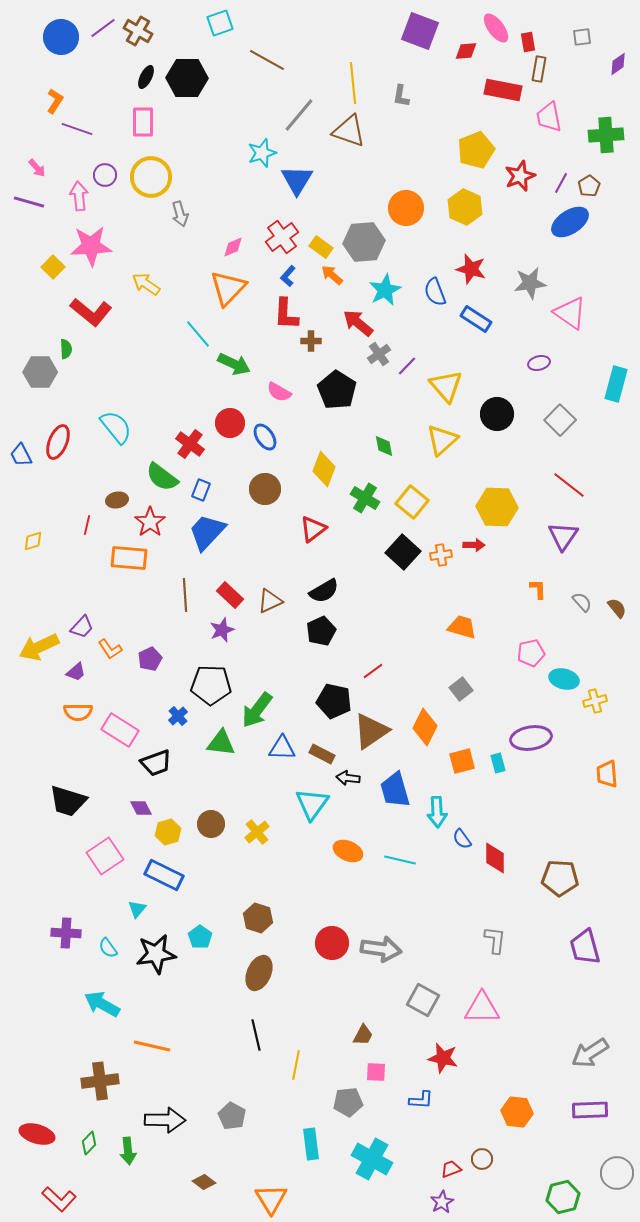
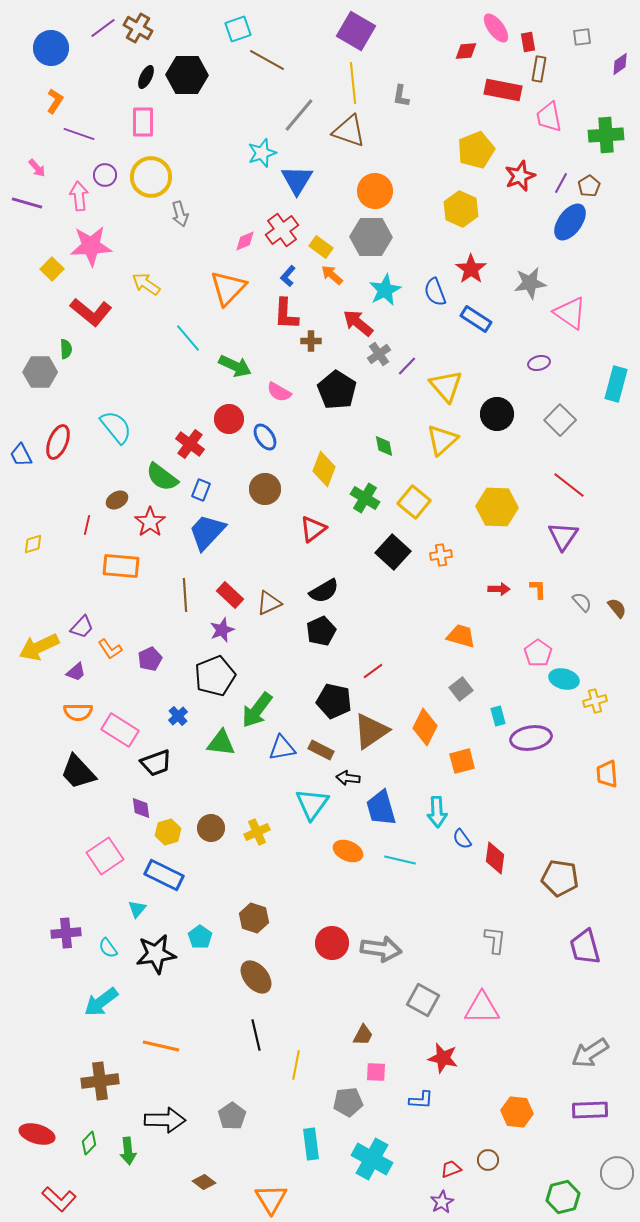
cyan square at (220, 23): moved 18 px right, 6 px down
brown cross at (138, 31): moved 3 px up
purple square at (420, 31): moved 64 px left; rotated 9 degrees clockwise
blue circle at (61, 37): moved 10 px left, 11 px down
purple diamond at (618, 64): moved 2 px right
black hexagon at (187, 78): moved 3 px up
purple line at (77, 129): moved 2 px right, 5 px down
purple line at (29, 202): moved 2 px left, 1 px down
yellow hexagon at (465, 207): moved 4 px left, 2 px down
orange circle at (406, 208): moved 31 px left, 17 px up
blue ellipse at (570, 222): rotated 21 degrees counterclockwise
red cross at (282, 237): moved 7 px up
gray hexagon at (364, 242): moved 7 px right, 5 px up; rotated 6 degrees clockwise
pink diamond at (233, 247): moved 12 px right, 6 px up
yellow square at (53, 267): moved 1 px left, 2 px down
red star at (471, 269): rotated 20 degrees clockwise
cyan line at (198, 334): moved 10 px left, 4 px down
green arrow at (234, 364): moved 1 px right, 2 px down
red circle at (230, 423): moved 1 px left, 4 px up
brown ellipse at (117, 500): rotated 20 degrees counterclockwise
yellow square at (412, 502): moved 2 px right
yellow diamond at (33, 541): moved 3 px down
red arrow at (474, 545): moved 25 px right, 44 px down
black square at (403, 552): moved 10 px left
orange rectangle at (129, 558): moved 8 px left, 8 px down
brown triangle at (270, 601): moved 1 px left, 2 px down
orange trapezoid at (462, 627): moved 1 px left, 9 px down
pink pentagon at (531, 653): moved 7 px right; rotated 24 degrees counterclockwise
black pentagon at (211, 685): moved 4 px right, 9 px up; rotated 24 degrees counterclockwise
blue triangle at (282, 748): rotated 12 degrees counterclockwise
brown rectangle at (322, 754): moved 1 px left, 4 px up
cyan rectangle at (498, 763): moved 47 px up
blue trapezoid at (395, 790): moved 14 px left, 18 px down
black trapezoid at (68, 801): moved 10 px right, 29 px up; rotated 30 degrees clockwise
purple diamond at (141, 808): rotated 20 degrees clockwise
brown circle at (211, 824): moved 4 px down
yellow cross at (257, 832): rotated 15 degrees clockwise
red diamond at (495, 858): rotated 8 degrees clockwise
brown pentagon at (560, 878): rotated 6 degrees clockwise
brown hexagon at (258, 918): moved 4 px left
purple cross at (66, 933): rotated 8 degrees counterclockwise
brown ellipse at (259, 973): moved 3 px left, 4 px down; rotated 64 degrees counterclockwise
cyan arrow at (102, 1004): moved 1 px left, 2 px up; rotated 66 degrees counterclockwise
orange line at (152, 1046): moved 9 px right
gray pentagon at (232, 1116): rotated 8 degrees clockwise
brown circle at (482, 1159): moved 6 px right, 1 px down
